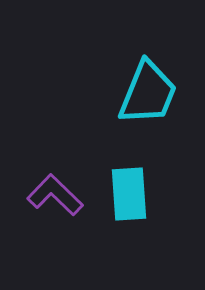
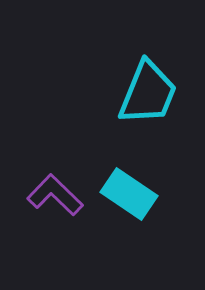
cyan rectangle: rotated 52 degrees counterclockwise
